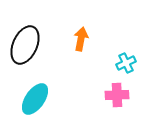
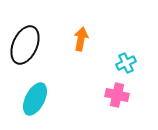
pink cross: rotated 15 degrees clockwise
cyan ellipse: rotated 8 degrees counterclockwise
